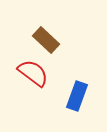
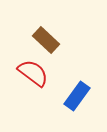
blue rectangle: rotated 16 degrees clockwise
